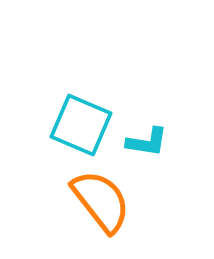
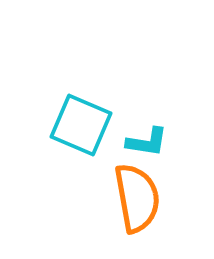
orange semicircle: moved 36 px right, 3 px up; rotated 28 degrees clockwise
